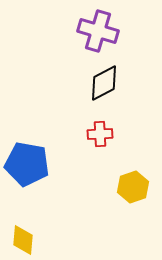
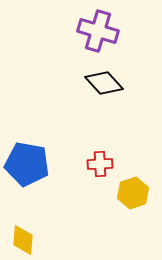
black diamond: rotated 75 degrees clockwise
red cross: moved 30 px down
yellow hexagon: moved 6 px down
